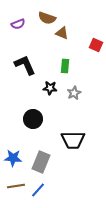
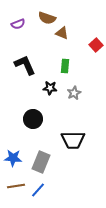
red square: rotated 24 degrees clockwise
